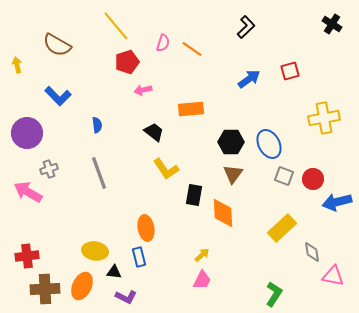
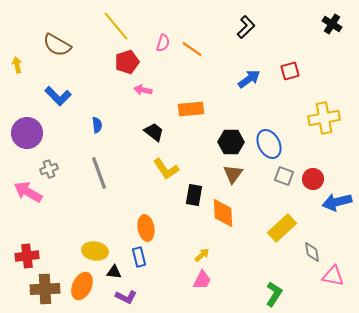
pink arrow at (143, 90): rotated 24 degrees clockwise
